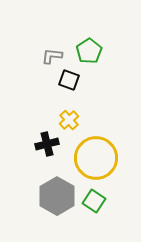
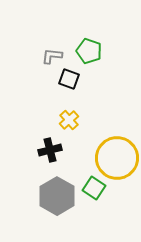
green pentagon: rotated 20 degrees counterclockwise
black square: moved 1 px up
black cross: moved 3 px right, 6 px down
yellow circle: moved 21 px right
green square: moved 13 px up
